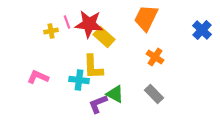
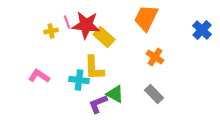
red star: moved 3 px left, 1 px down
yellow L-shape: moved 1 px right, 1 px down
pink L-shape: moved 1 px right, 1 px up; rotated 10 degrees clockwise
